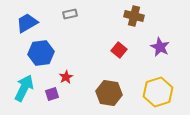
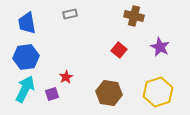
blue trapezoid: rotated 70 degrees counterclockwise
blue hexagon: moved 15 px left, 4 px down
cyan arrow: moved 1 px right, 1 px down
